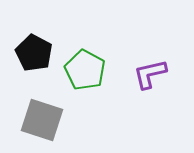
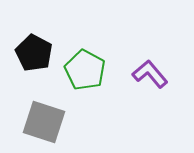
purple L-shape: rotated 63 degrees clockwise
gray square: moved 2 px right, 2 px down
